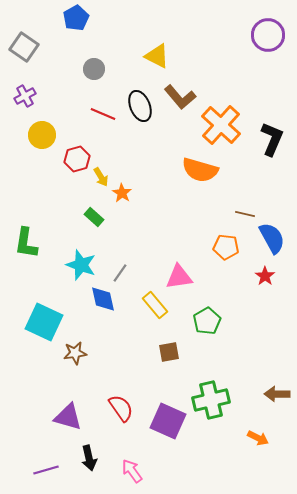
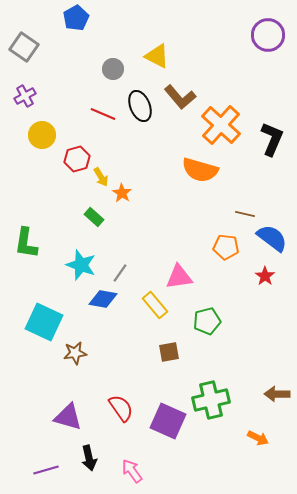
gray circle: moved 19 px right
blue semicircle: rotated 24 degrees counterclockwise
blue diamond: rotated 68 degrees counterclockwise
green pentagon: rotated 16 degrees clockwise
